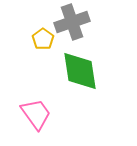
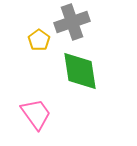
yellow pentagon: moved 4 px left, 1 px down
